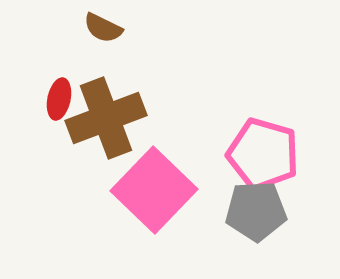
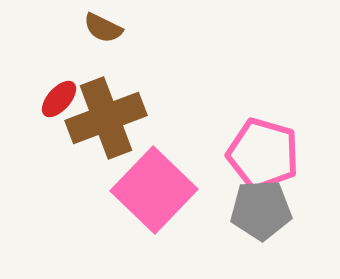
red ellipse: rotated 30 degrees clockwise
gray pentagon: moved 5 px right, 1 px up
